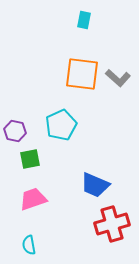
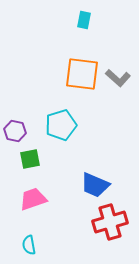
cyan pentagon: rotated 8 degrees clockwise
red cross: moved 2 px left, 2 px up
